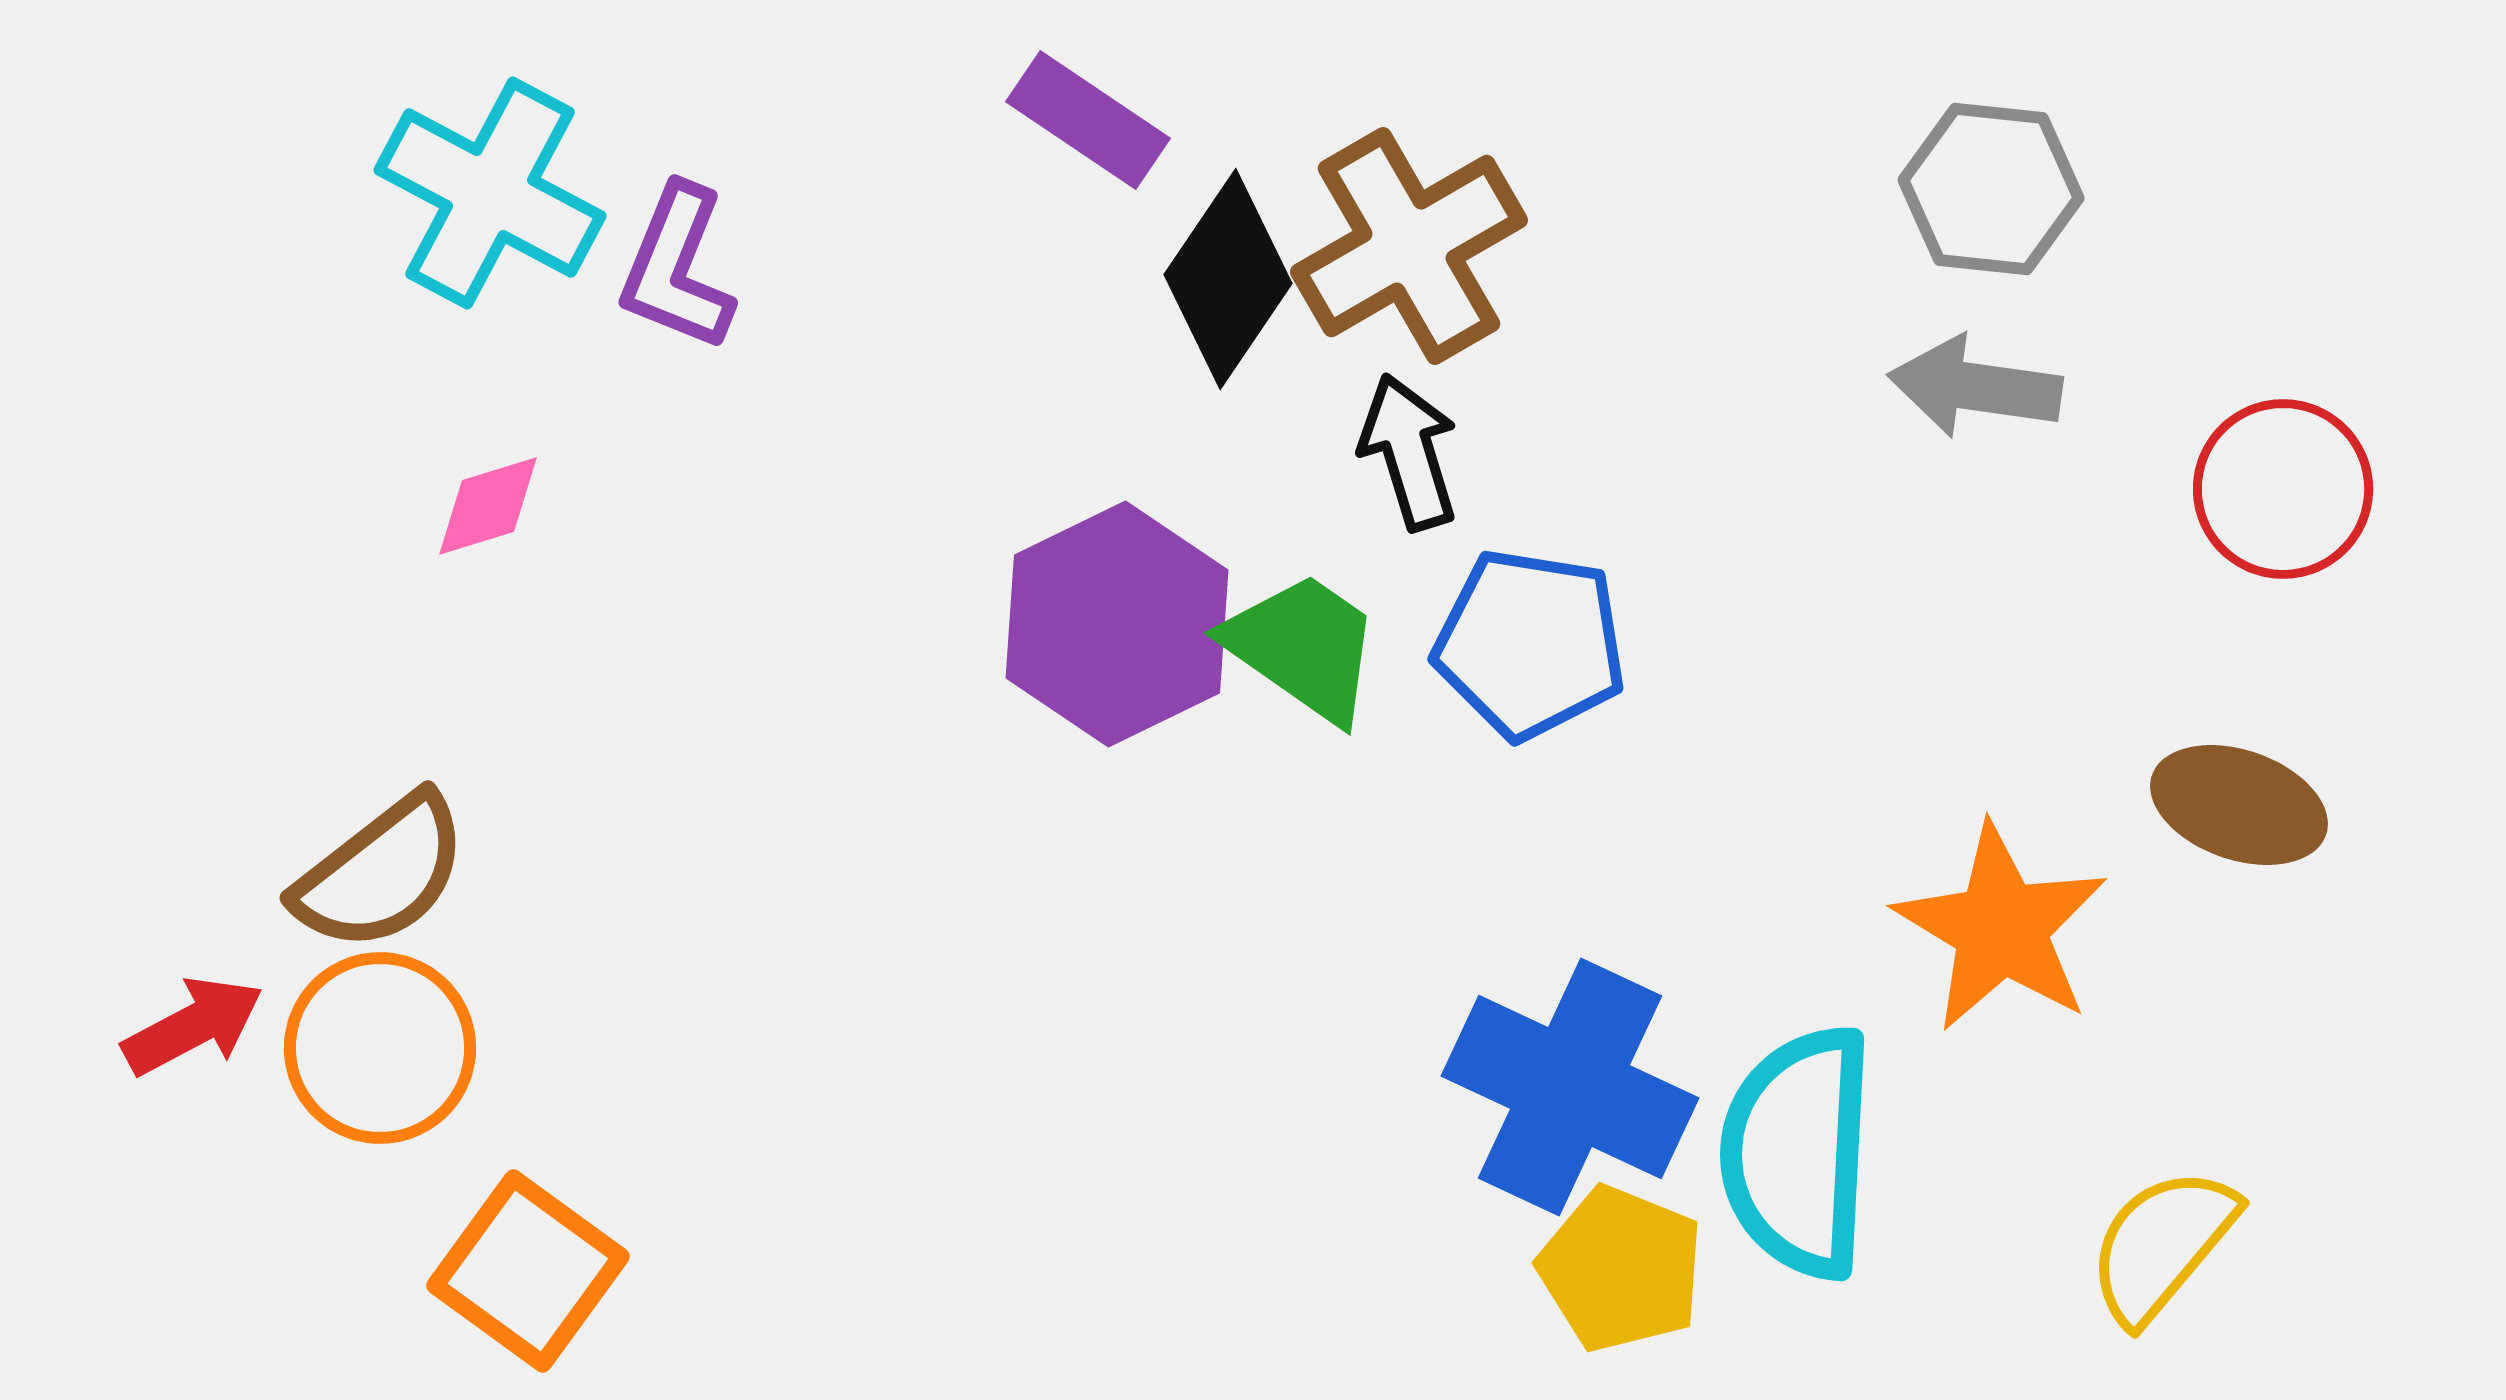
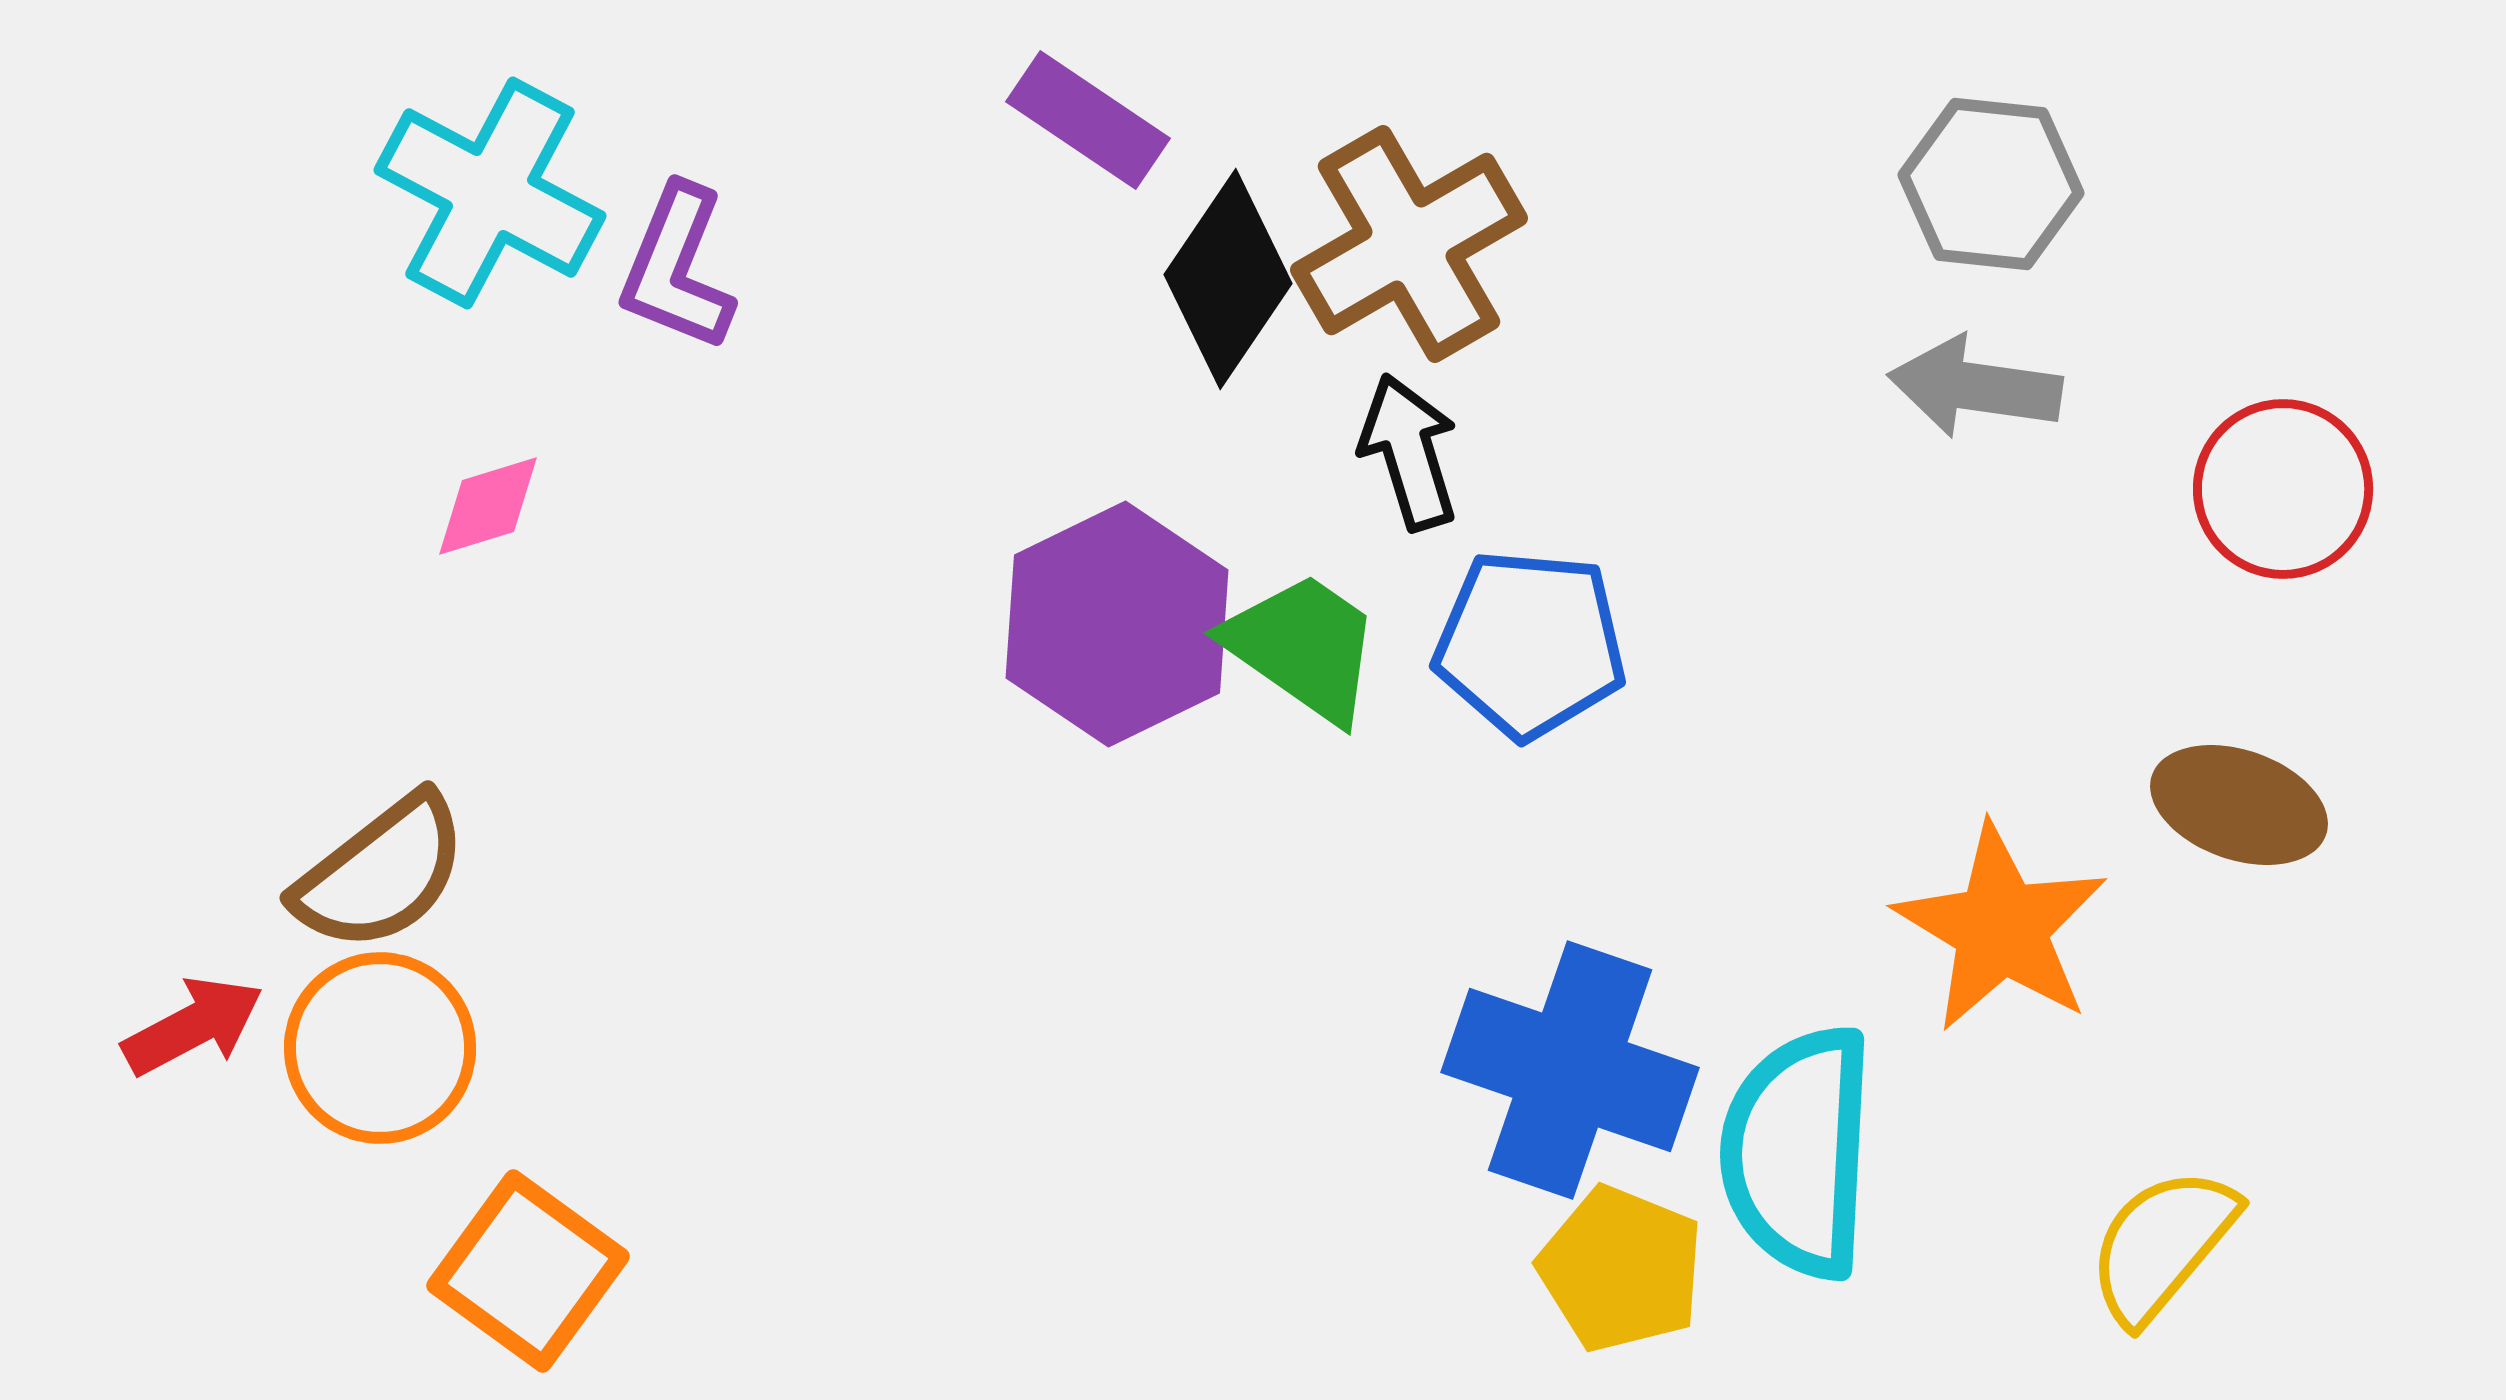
gray hexagon: moved 5 px up
brown cross: moved 2 px up
blue pentagon: rotated 4 degrees counterclockwise
blue cross: moved 17 px up; rotated 6 degrees counterclockwise
